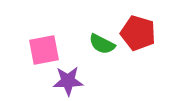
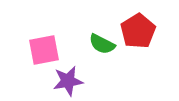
red pentagon: moved 2 px up; rotated 24 degrees clockwise
purple star: rotated 8 degrees counterclockwise
